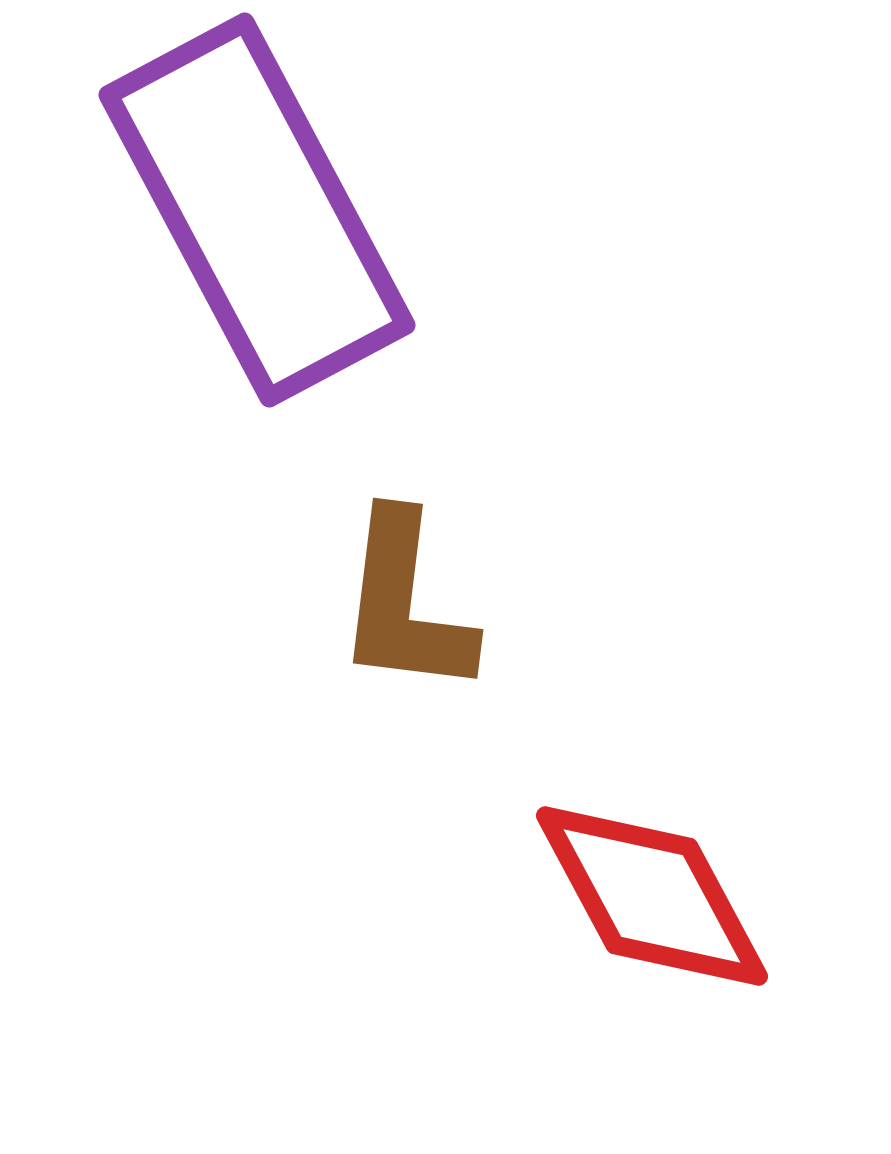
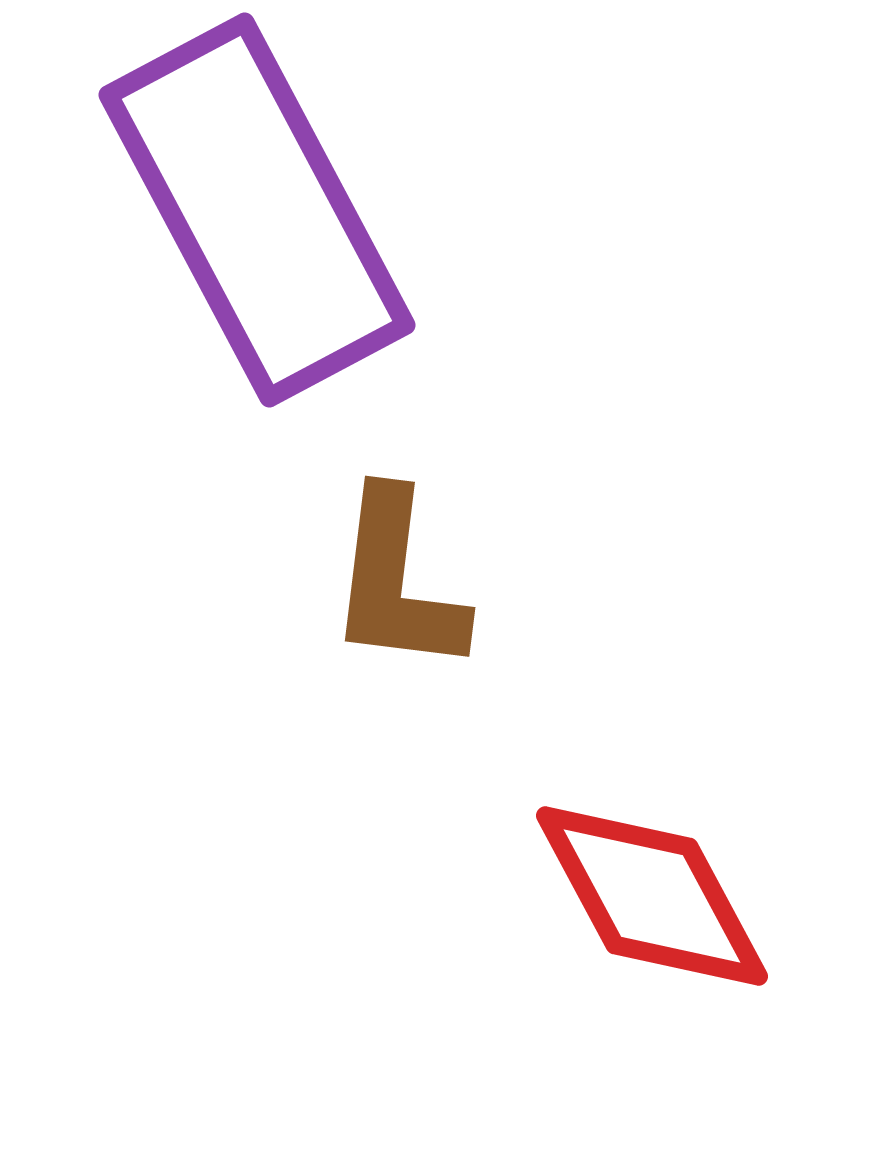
brown L-shape: moved 8 px left, 22 px up
